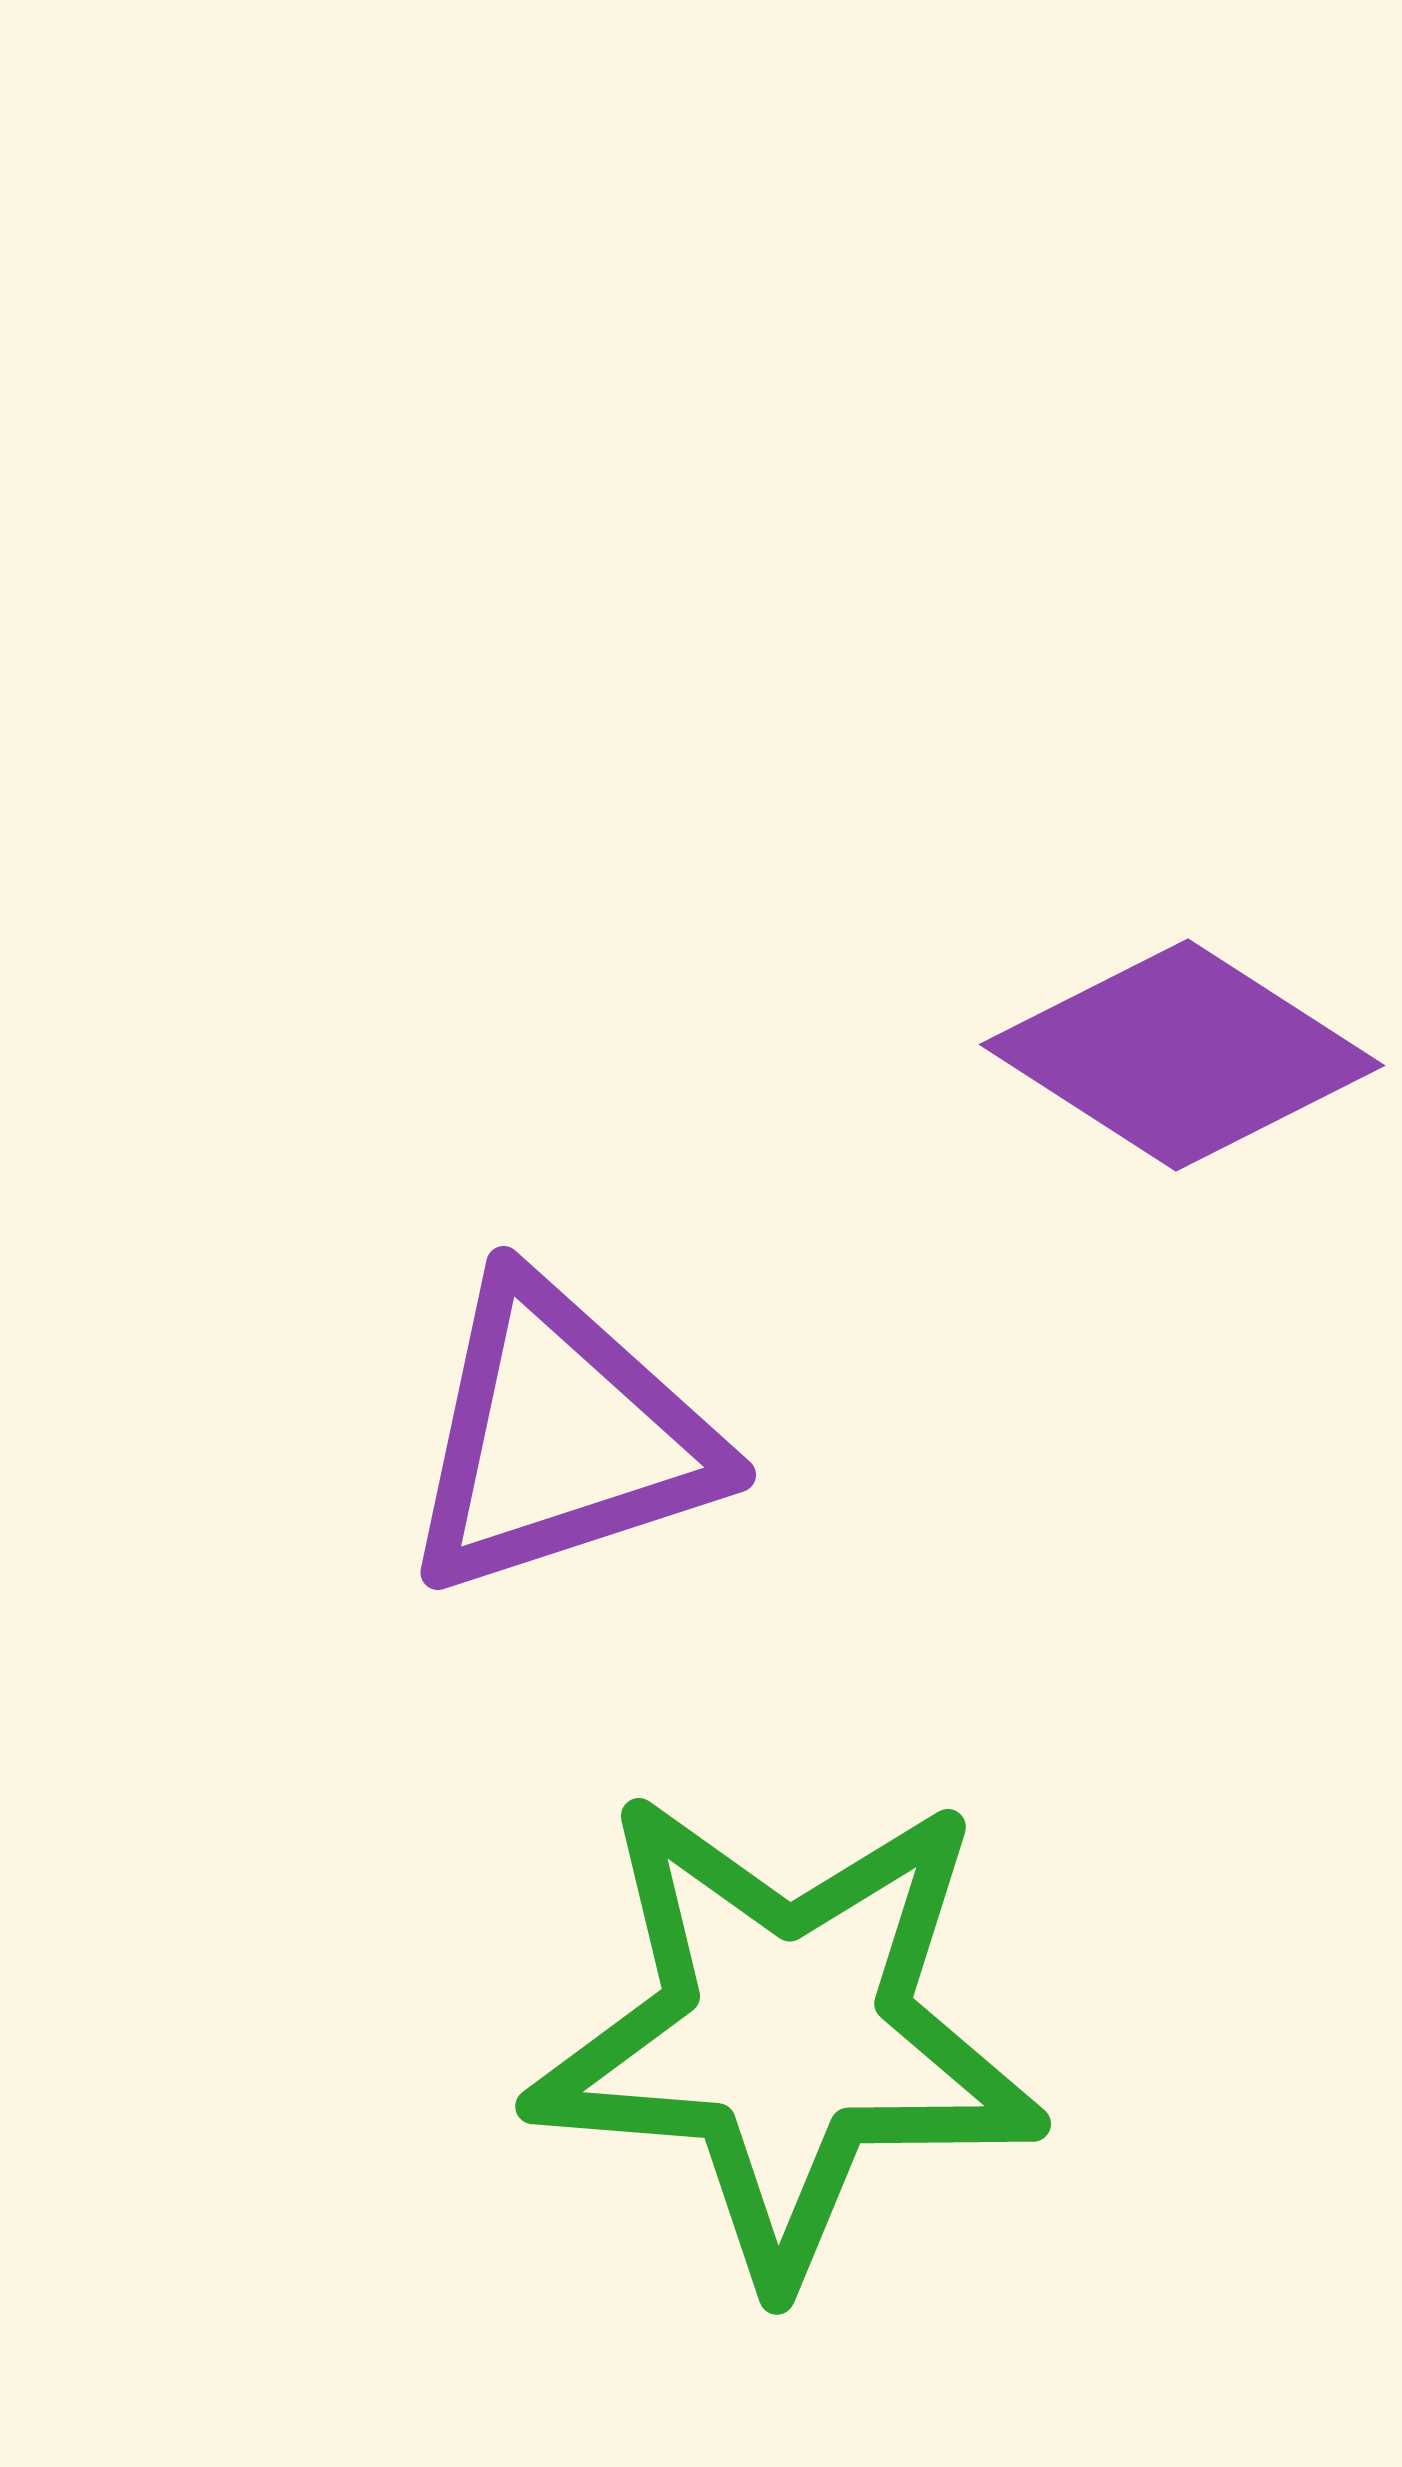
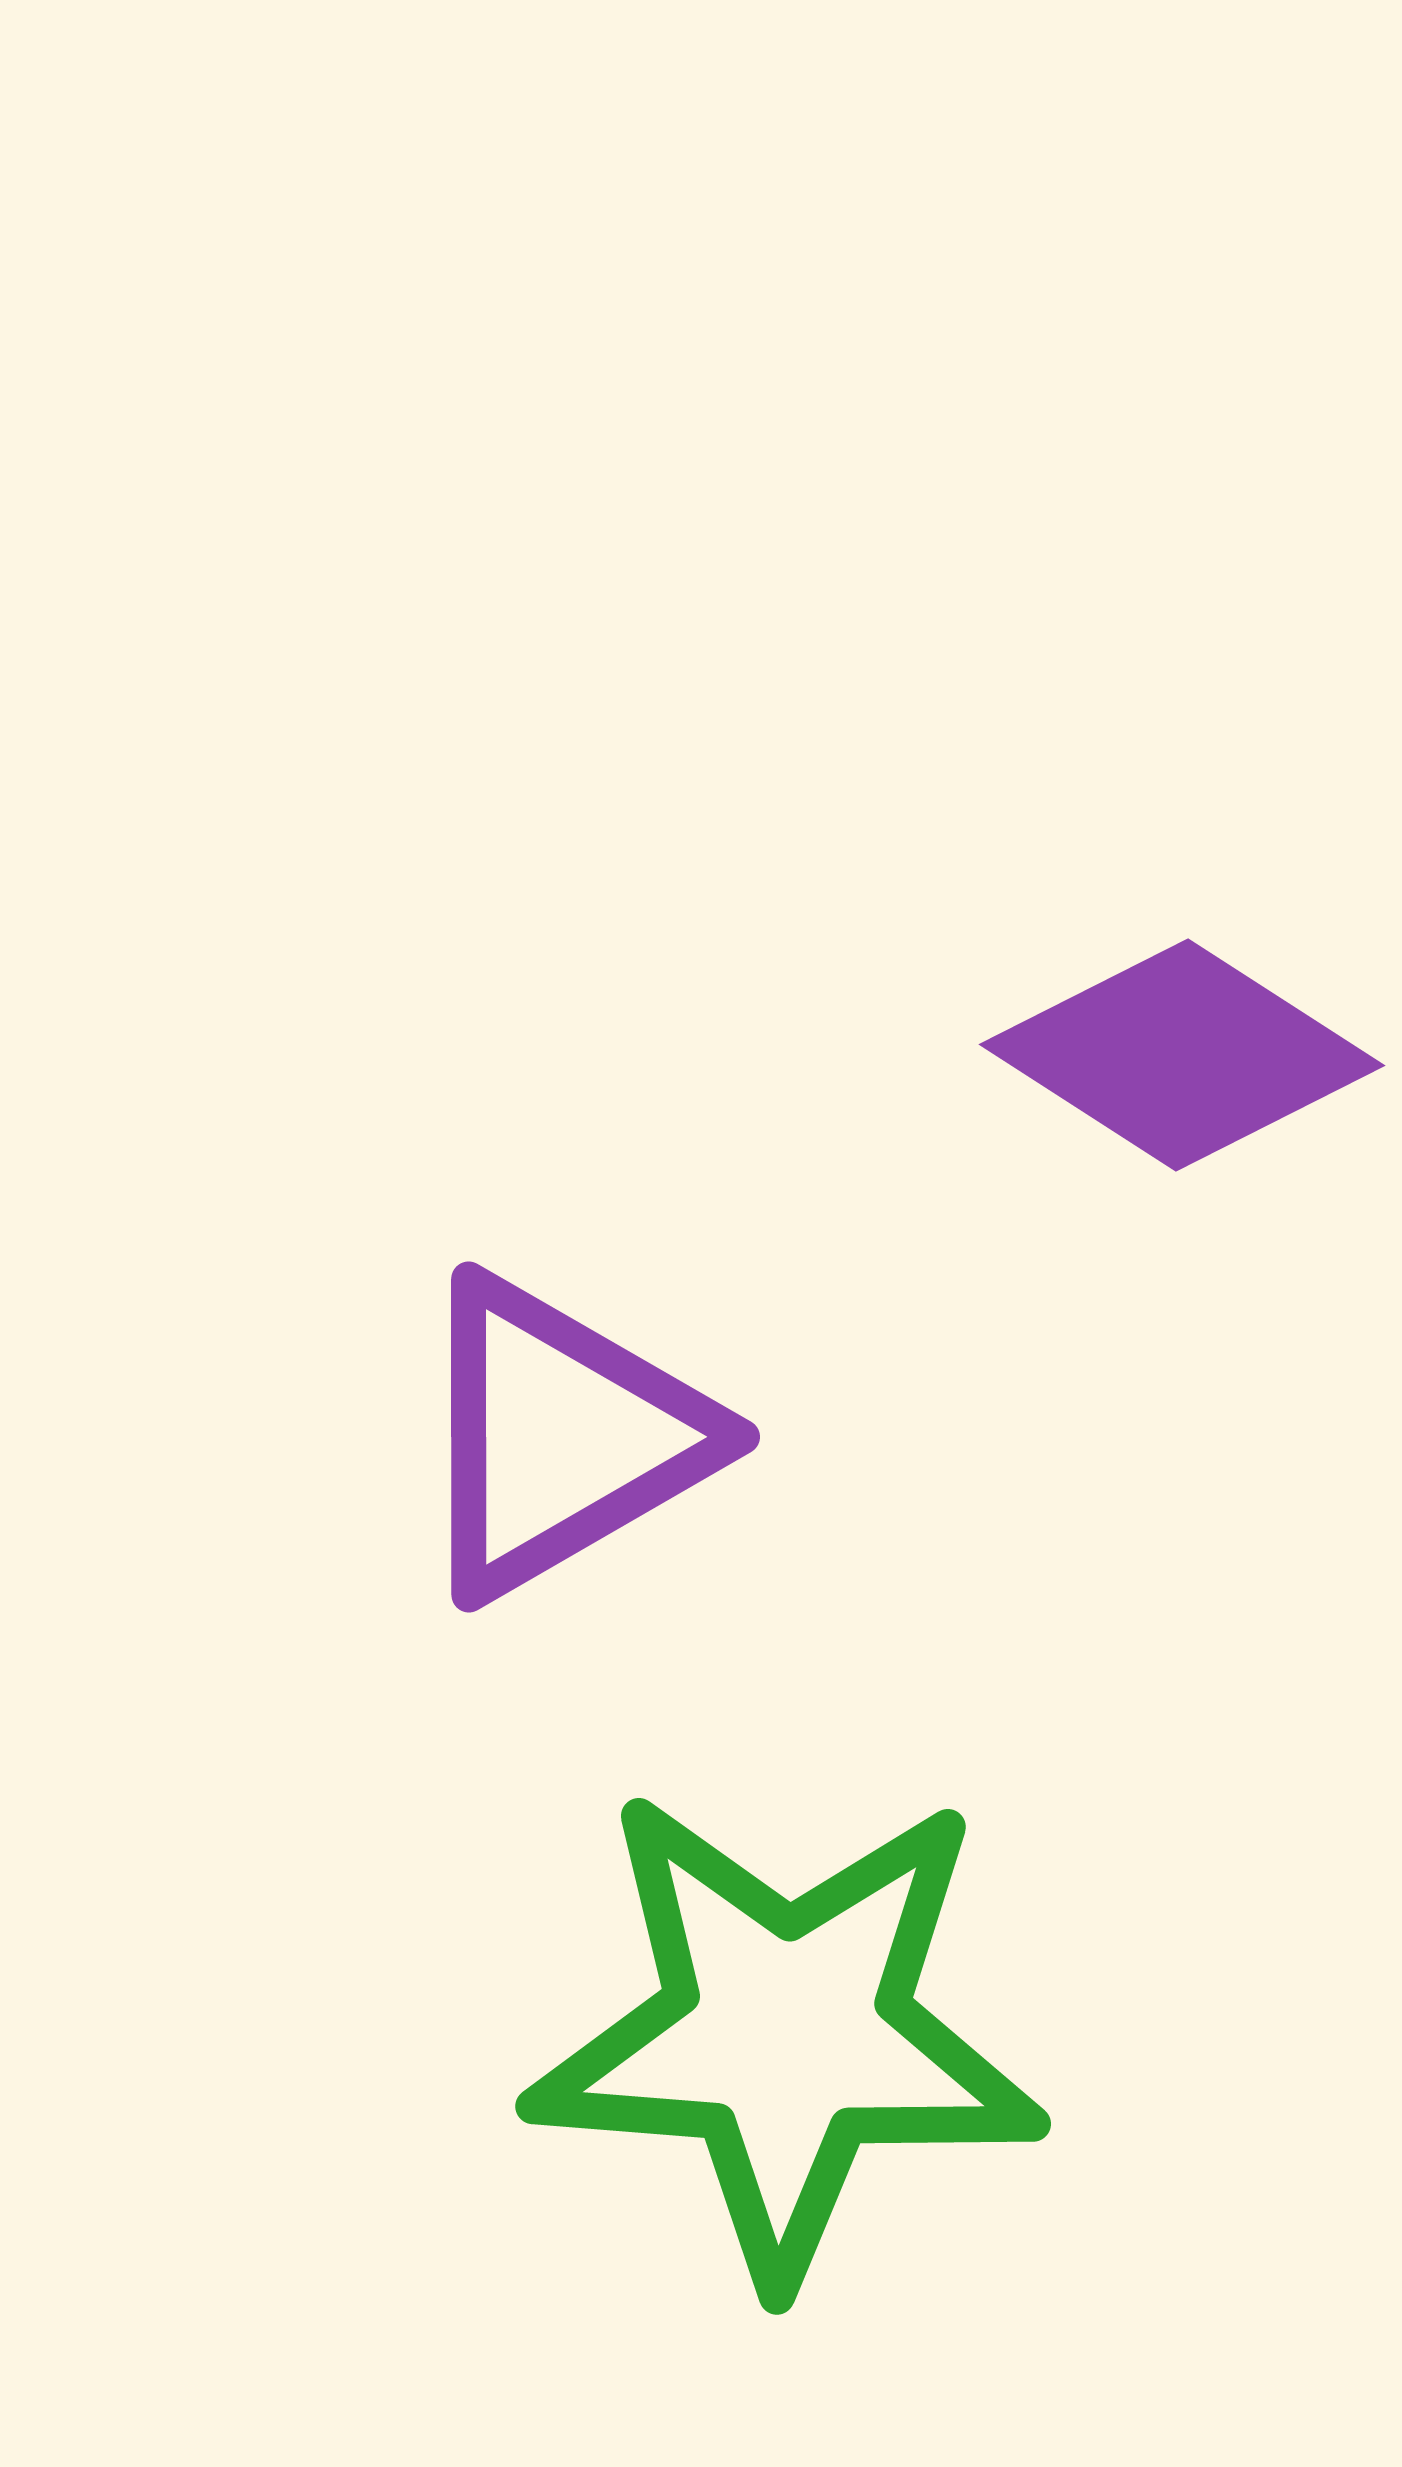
purple triangle: rotated 12 degrees counterclockwise
